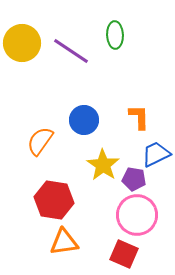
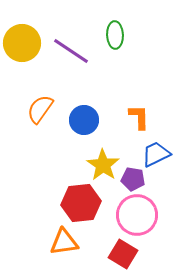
orange semicircle: moved 32 px up
purple pentagon: moved 1 px left
red hexagon: moved 27 px right, 3 px down; rotated 15 degrees counterclockwise
red square: moved 1 px left; rotated 8 degrees clockwise
